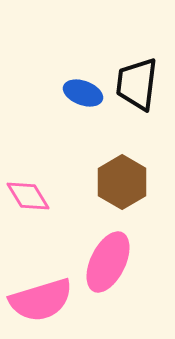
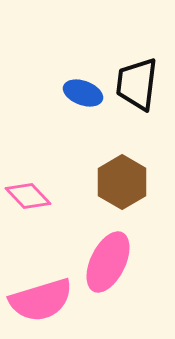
pink diamond: rotated 12 degrees counterclockwise
